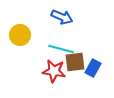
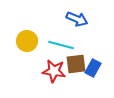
blue arrow: moved 15 px right, 2 px down
yellow circle: moved 7 px right, 6 px down
cyan line: moved 4 px up
brown square: moved 1 px right, 2 px down
